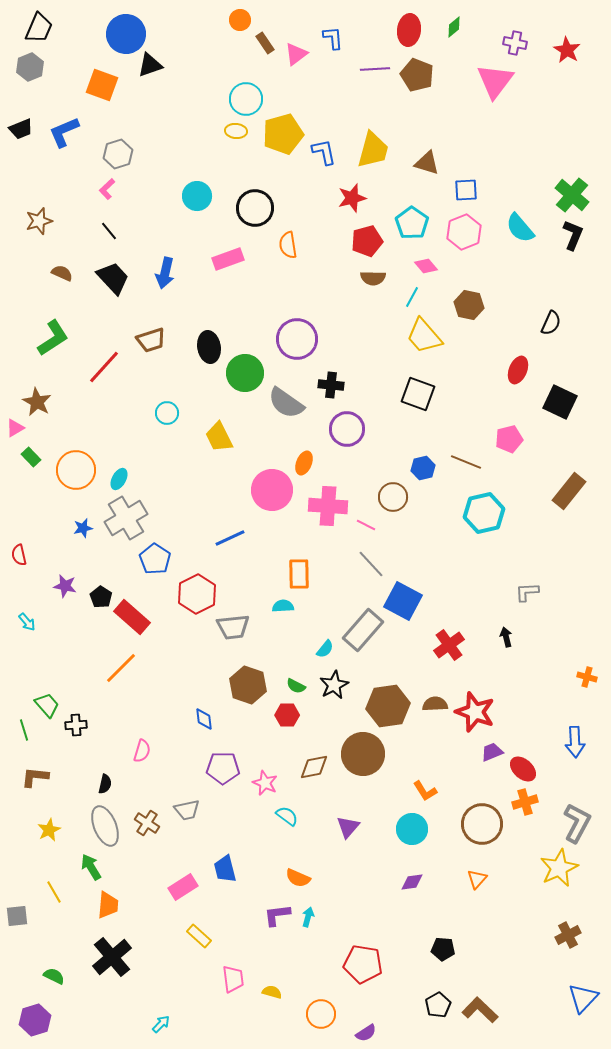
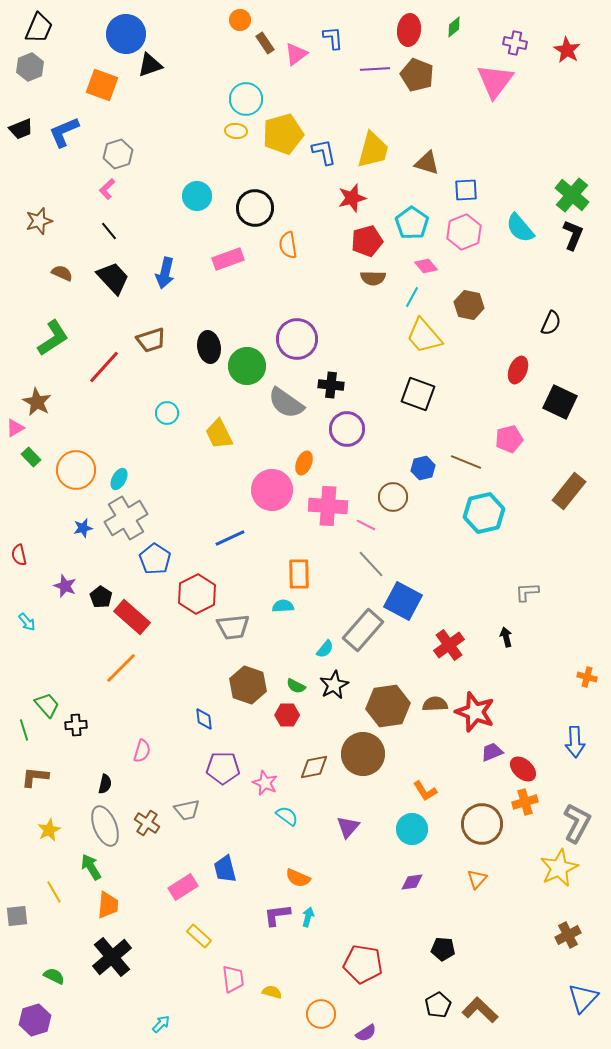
green circle at (245, 373): moved 2 px right, 7 px up
yellow trapezoid at (219, 437): moved 3 px up
purple star at (65, 586): rotated 10 degrees clockwise
